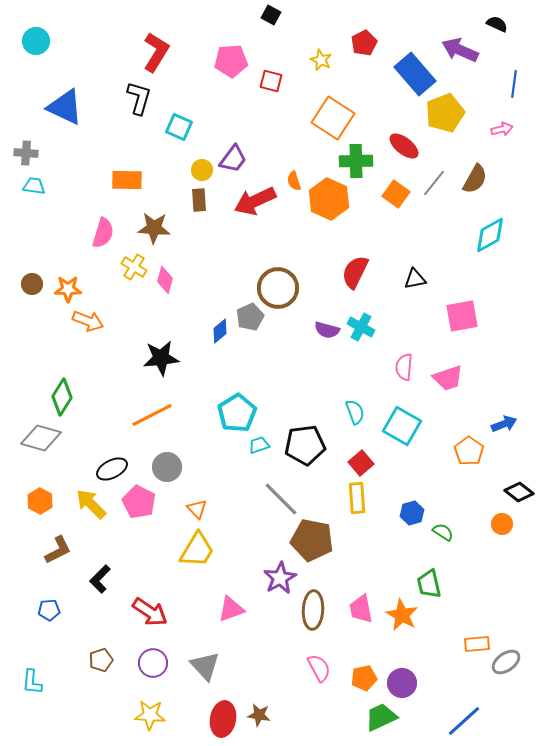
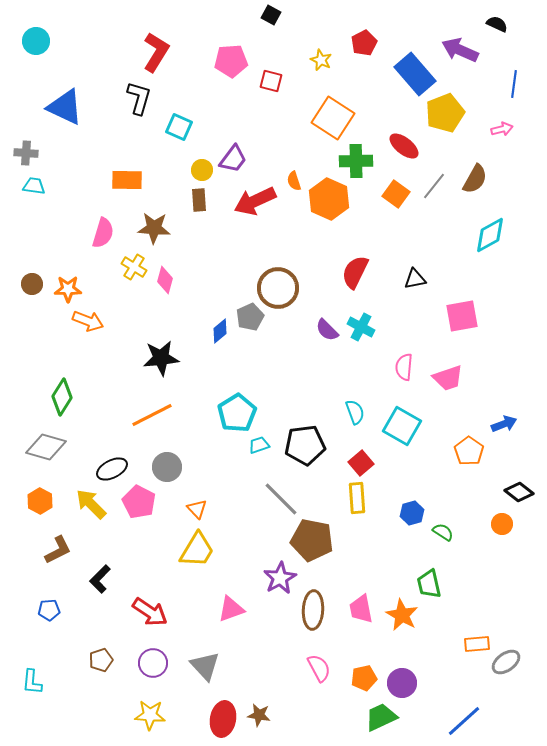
gray line at (434, 183): moved 3 px down
purple semicircle at (327, 330): rotated 30 degrees clockwise
gray diamond at (41, 438): moved 5 px right, 9 px down
